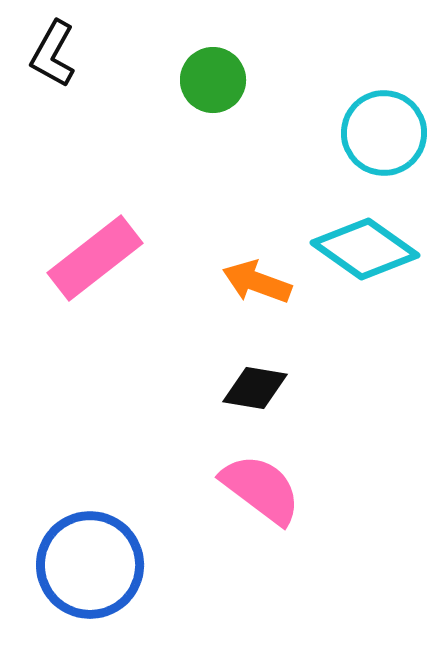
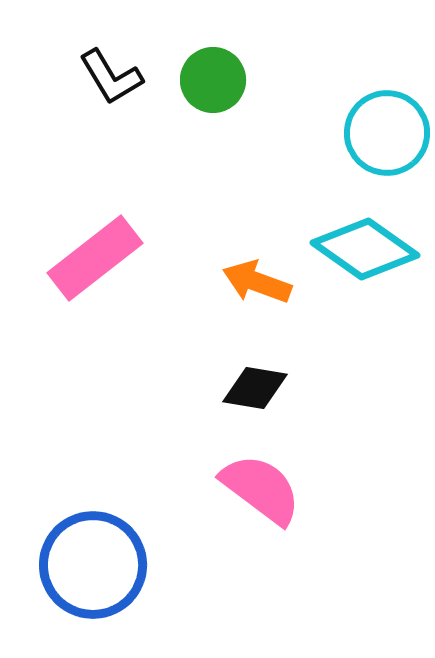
black L-shape: moved 58 px right, 23 px down; rotated 60 degrees counterclockwise
cyan circle: moved 3 px right
blue circle: moved 3 px right
